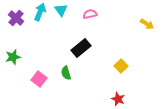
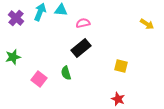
cyan triangle: rotated 48 degrees counterclockwise
pink semicircle: moved 7 px left, 9 px down
yellow square: rotated 32 degrees counterclockwise
